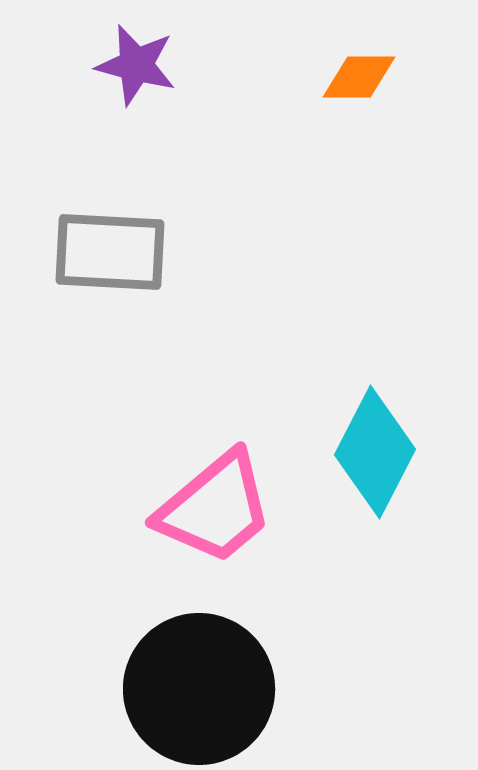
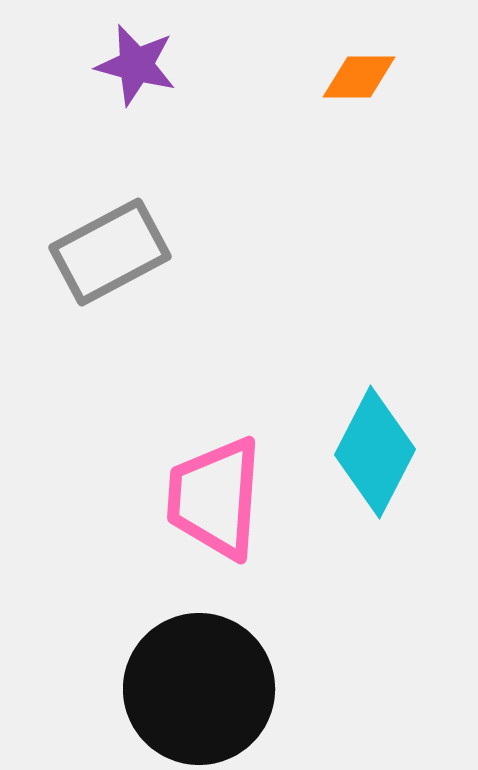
gray rectangle: rotated 31 degrees counterclockwise
pink trapezoid: moved 10 px up; rotated 134 degrees clockwise
